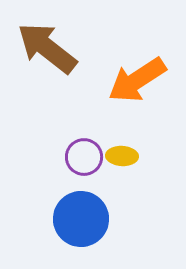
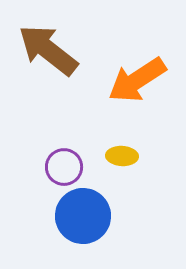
brown arrow: moved 1 px right, 2 px down
purple circle: moved 20 px left, 10 px down
blue circle: moved 2 px right, 3 px up
